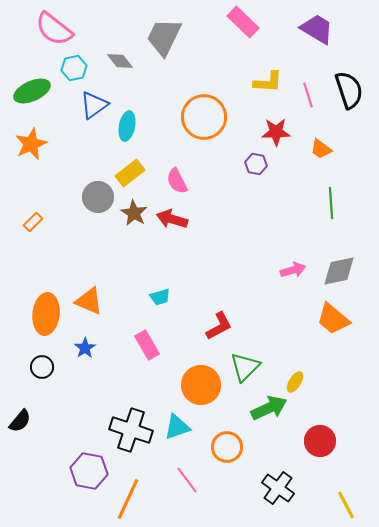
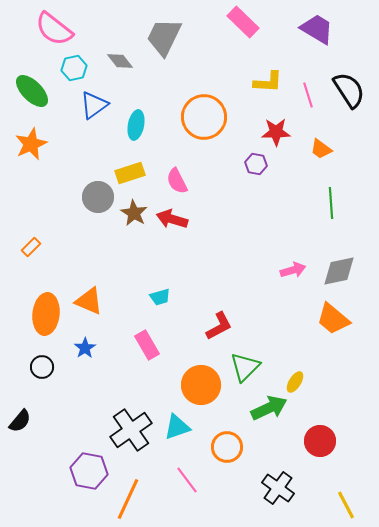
black semicircle at (349, 90): rotated 15 degrees counterclockwise
green ellipse at (32, 91): rotated 69 degrees clockwise
cyan ellipse at (127, 126): moved 9 px right, 1 px up
yellow rectangle at (130, 173): rotated 20 degrees clockwise
orange rectangle at (33, 222): moved 2 px left, 25 px down
black cross at (131, 430): rotated 36 degrees clockwise
